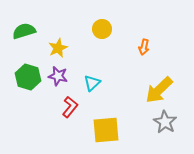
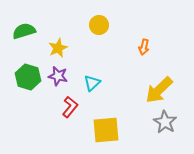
yellow circle: moved 3 px left, 4 px up
